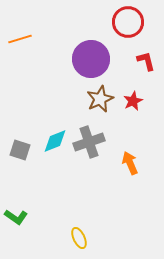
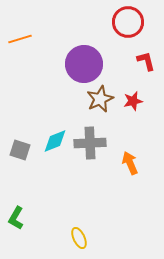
purple circle: moved 7 px left, 5 px down
red star: rotated 12 degrees clockwise
gray cross: moved 1 px right, 1 px down; rotated 16 degrees clockwise
green L-shape: moved 1 px down; rotated 85 degrees clockwise
